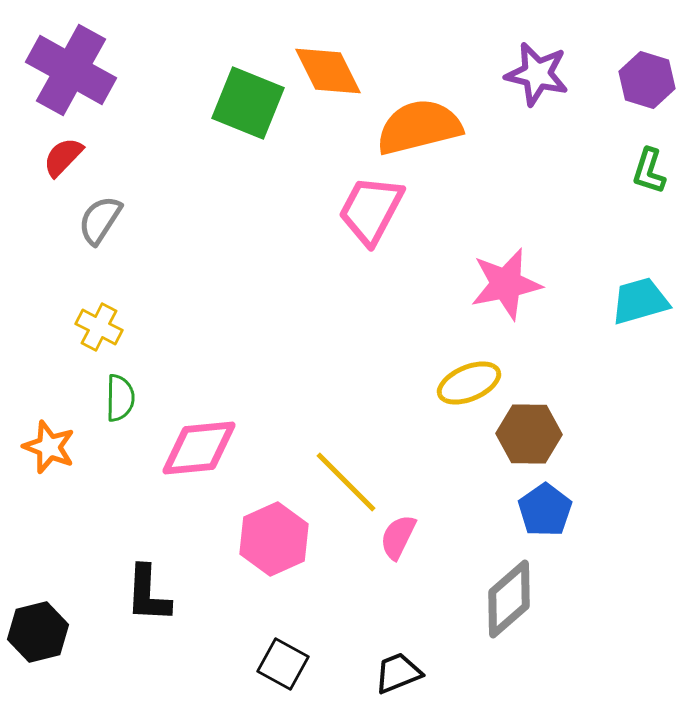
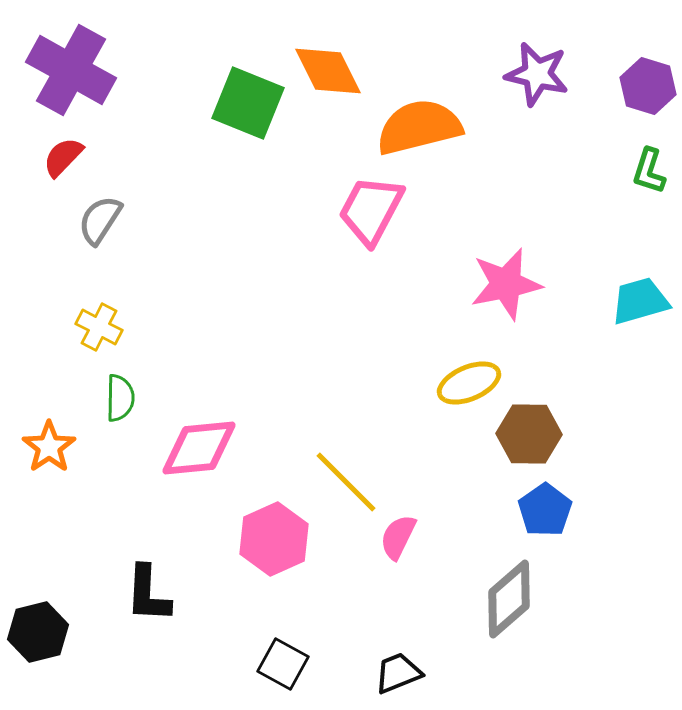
purple hexagon: moved 1 px right, 6 px down
orange star: rotated 16 degrees clockwise
